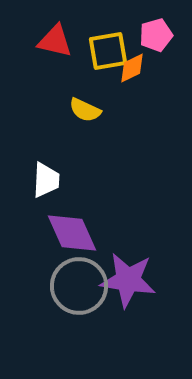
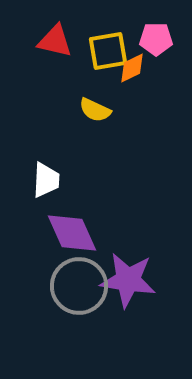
pink pentagon: moved 4 px down; rotated 16 degrees clockwise
yellow semicircle: moved 10 px right
